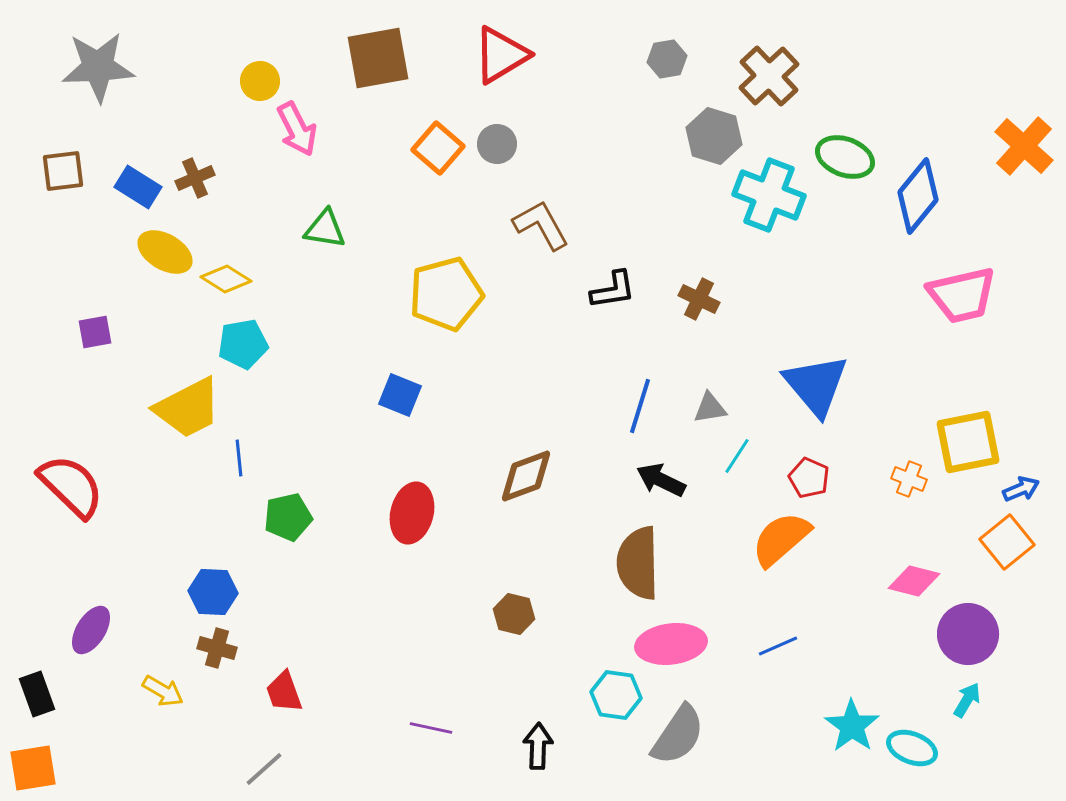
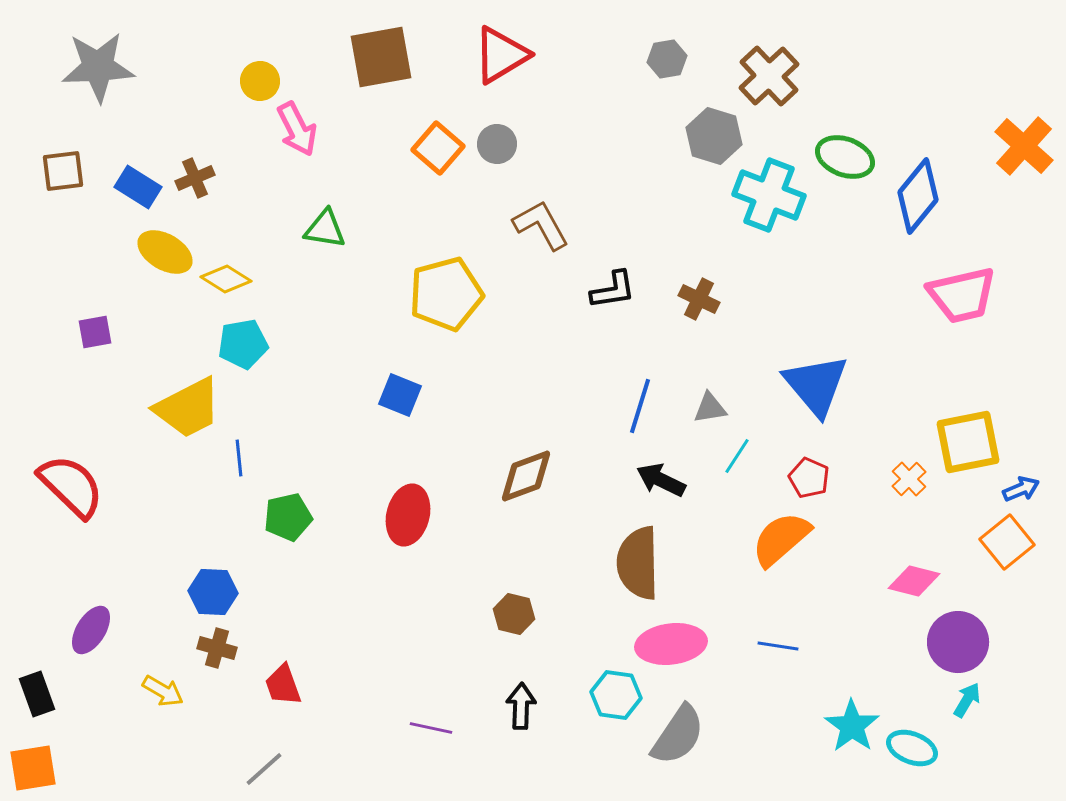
brown square at (378, 58): moved 3 px right, 1 px up
orange cross at (909, 479): rotated 24 degrees clockwise
red ellipse at (412, 513): moved 4 px left, 2 px down
purple circle at (968, 634): moved 10 px left, 8 px down
blue line at (778, 646): rotated 33 degrees clockwise
red trapezoid at (284, 692): moved 1 px left, 7 px up
black arrow at (538, 746): moved 17 px left, 40 px up
